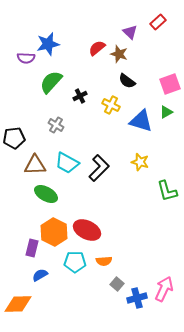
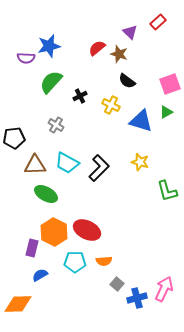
blue star: moved 1 px right, 2 px down
